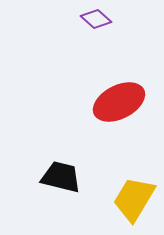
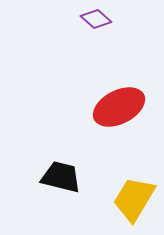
red ellipse: moved 5 px down
